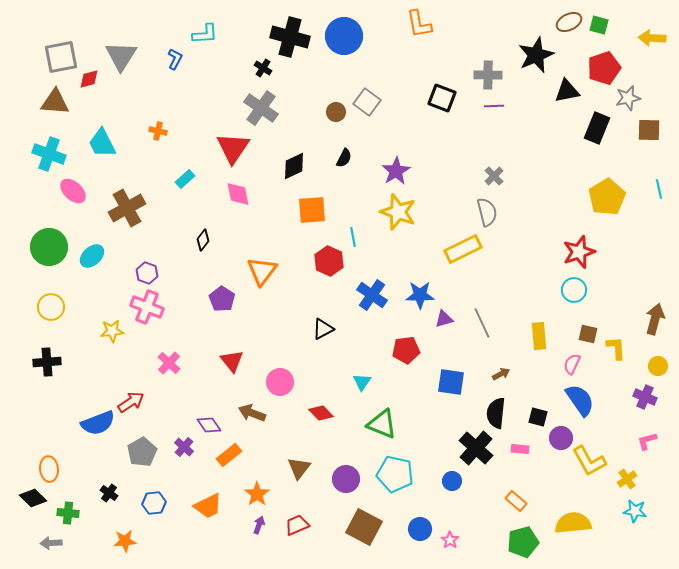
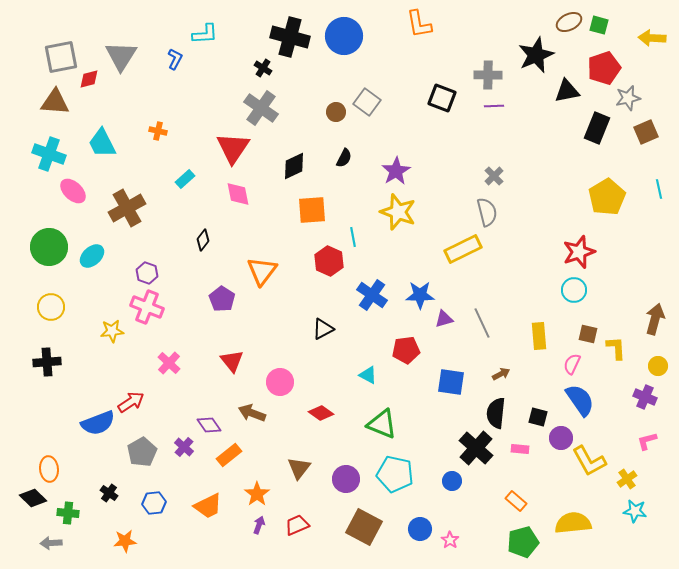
brown square at (649, 130): moved 3 px left, 2 px down; rotated 25 degrees counterclockwise
cyan triangle at (362, 382): moved 6 px right, 7 px up; rotated 36 degrees counterclockwise
red diamond at (321, 413): rotated 10 degrees counterclockwise
